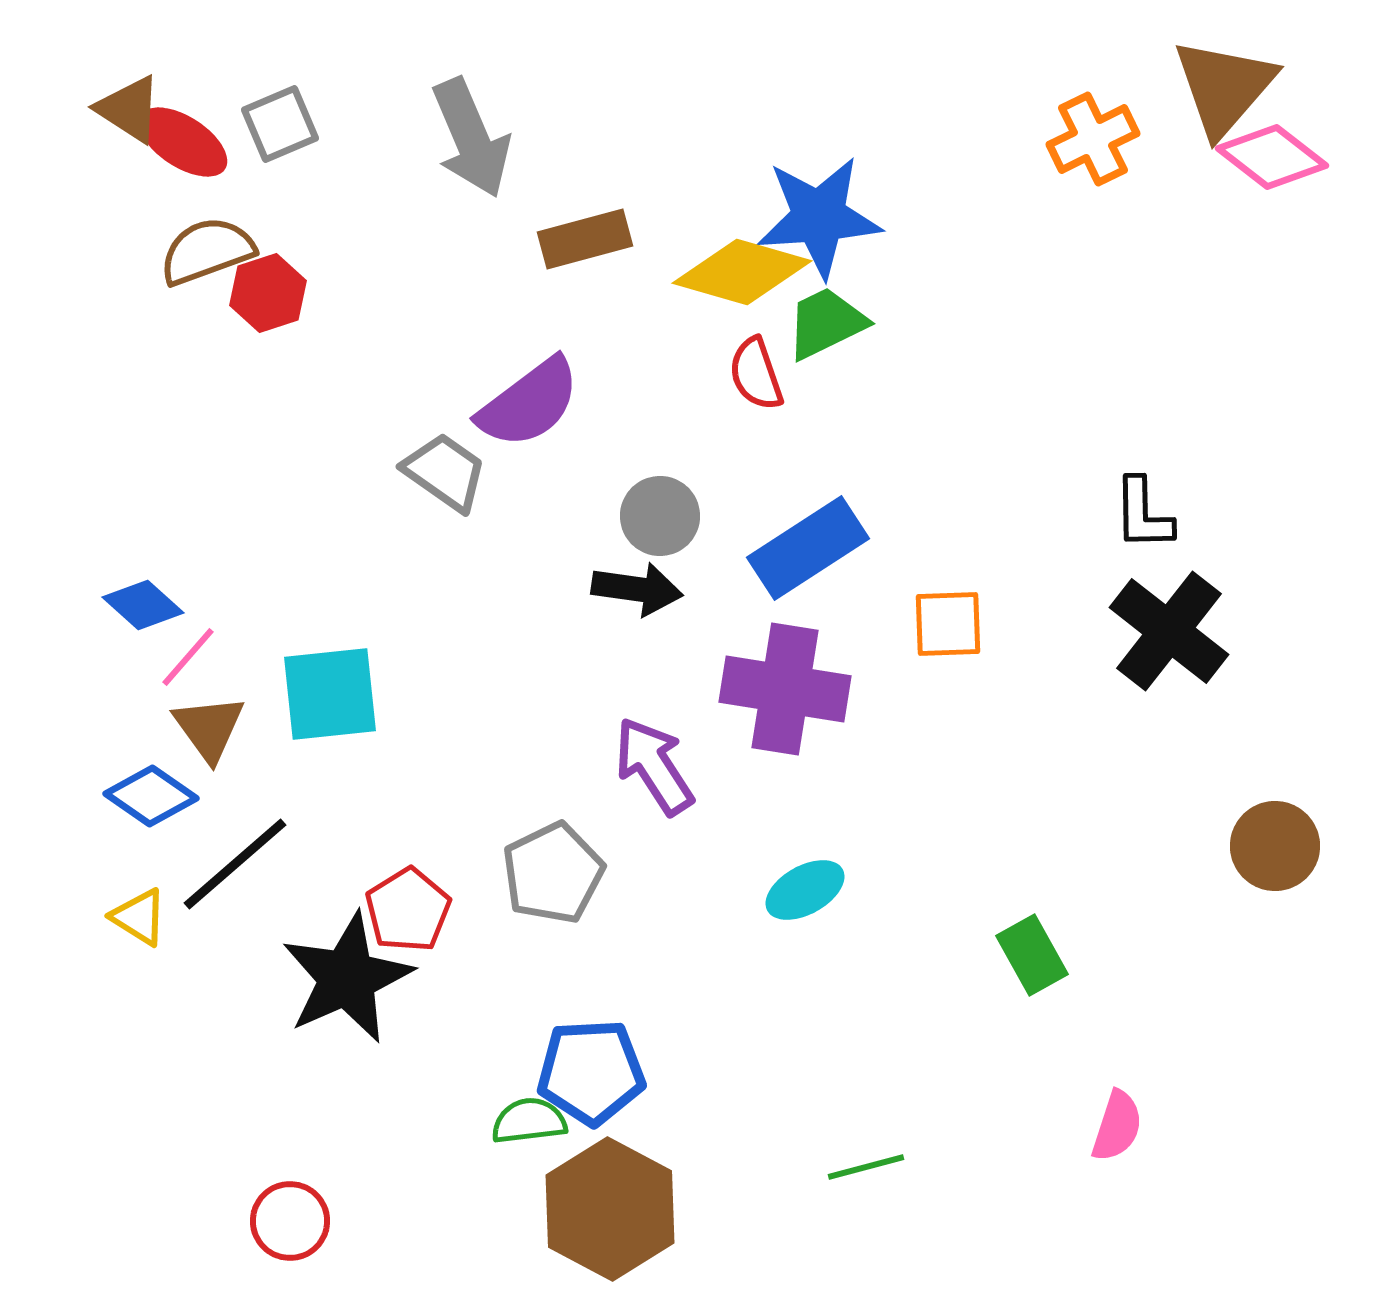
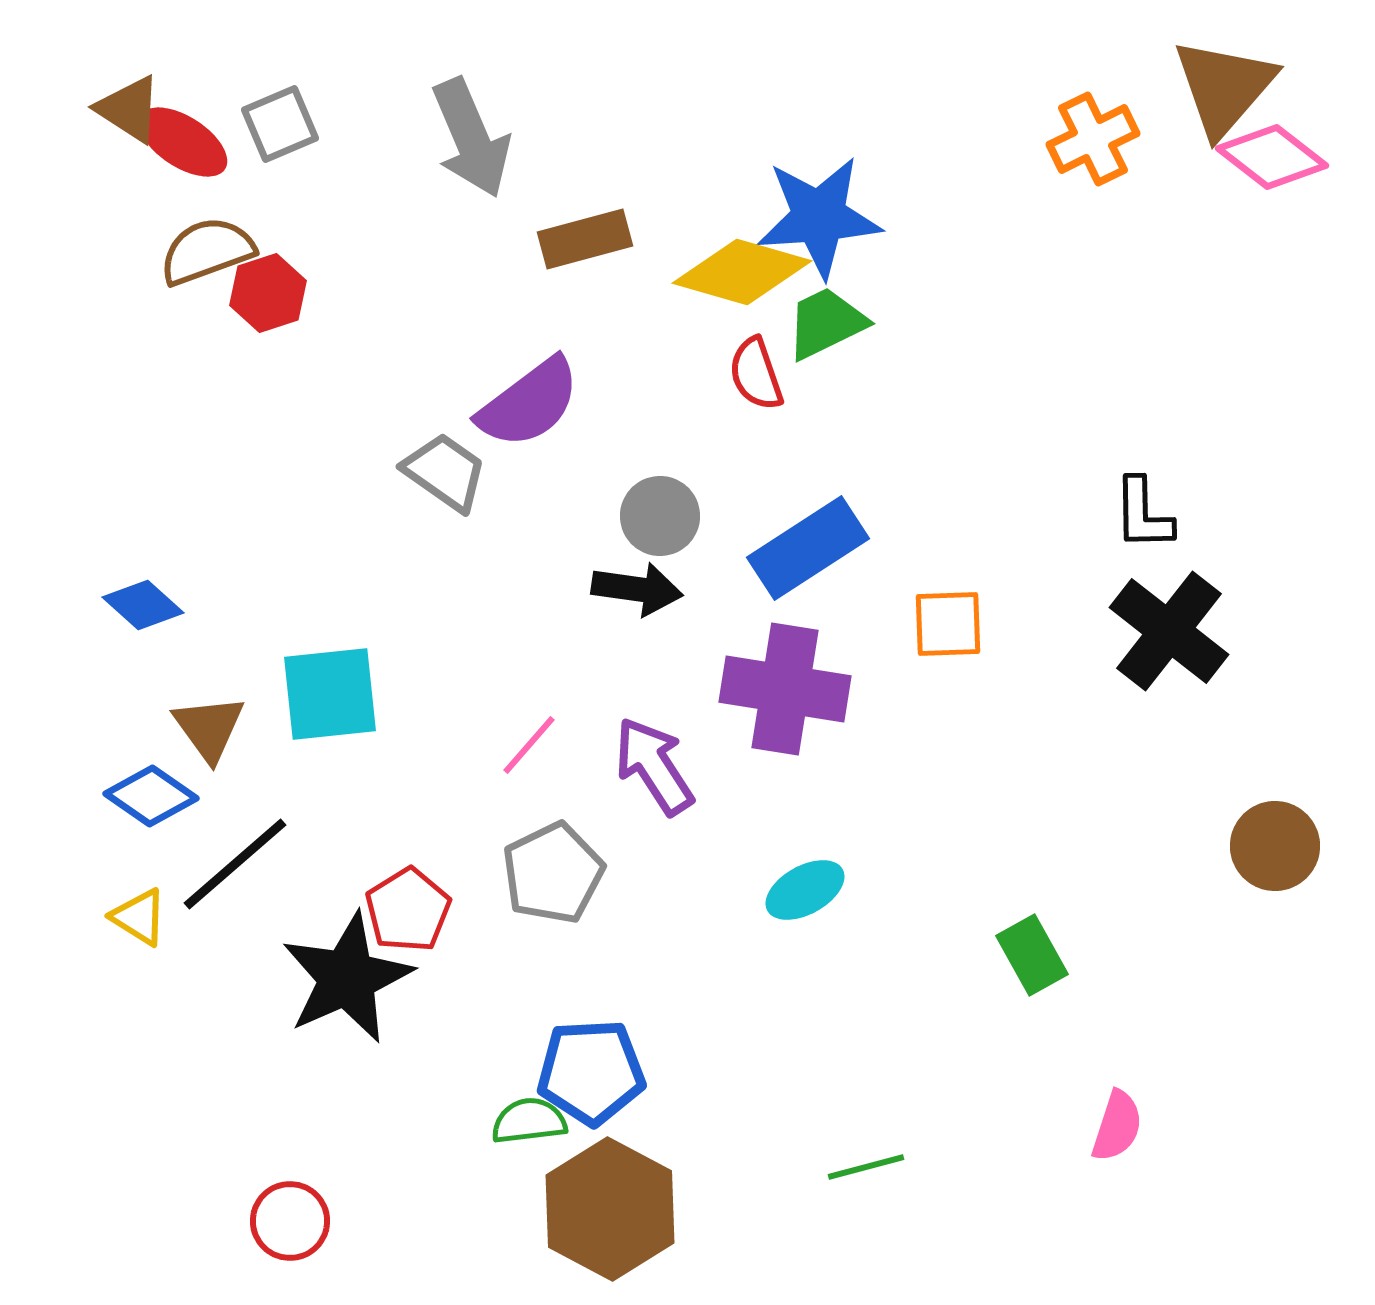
pink line at (188, 657): moved 341 px right, 88 px down
